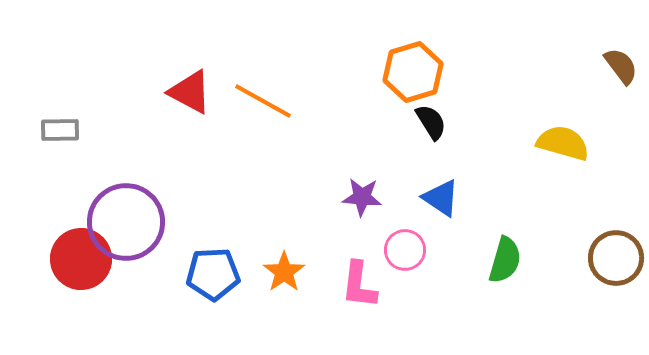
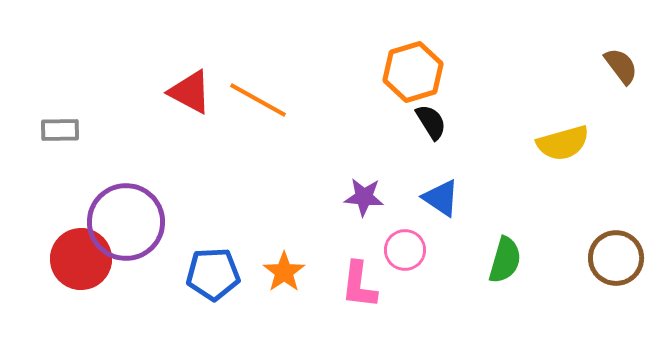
orange line: moved 5 px left, 1 px up
yellow semicircle: rotated 148 degrees clockwise
purple star: moved 2 px right
